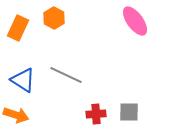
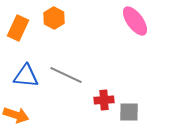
blue triangle: moved 3 px right, 4 px up; rotated 28 degrees counterclockwise
red cross: moved 8 px right, 14 px up
